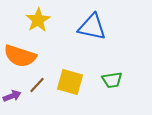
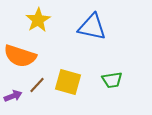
yellow square: moved 2 px left
purple arrow: moved 1 px right
